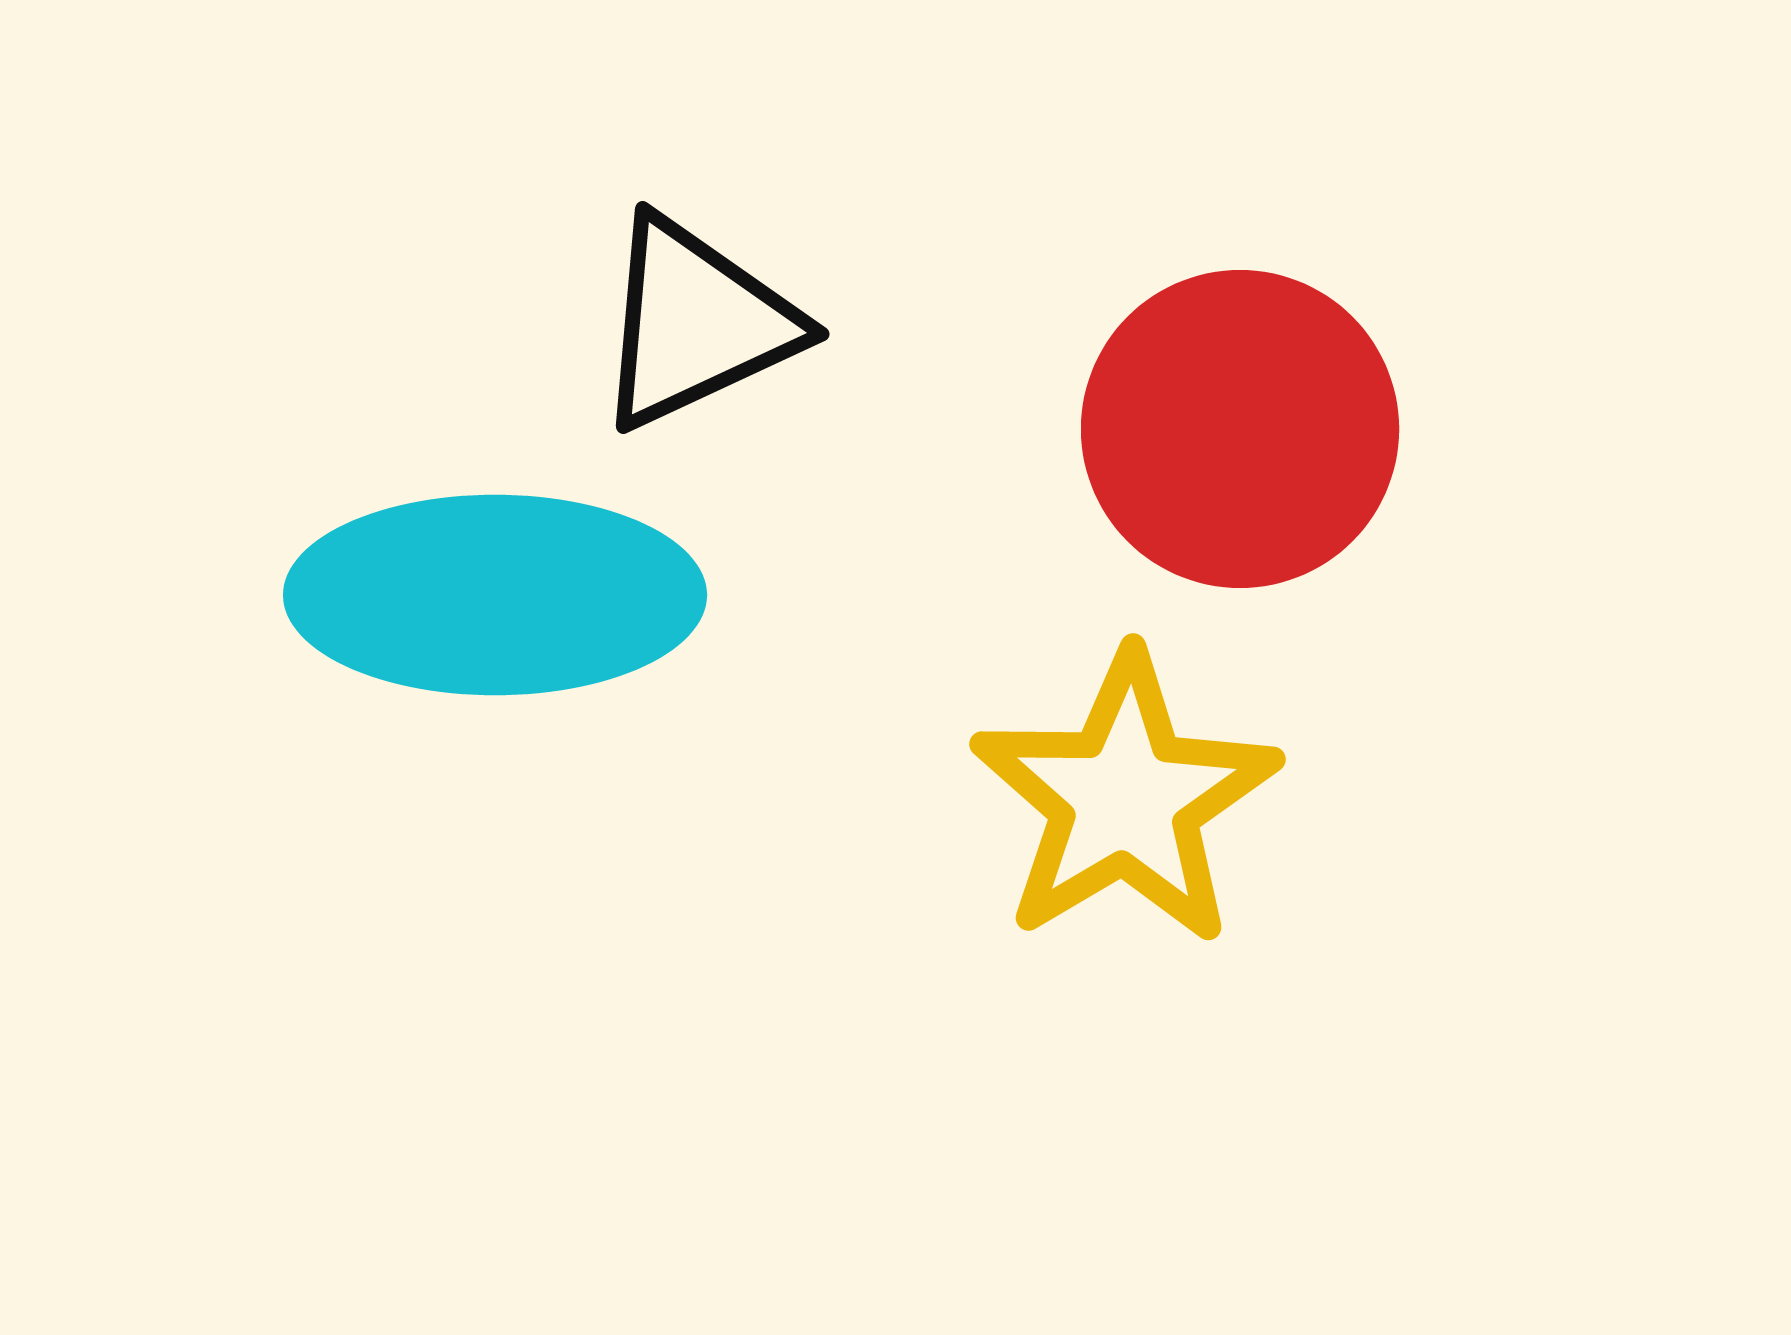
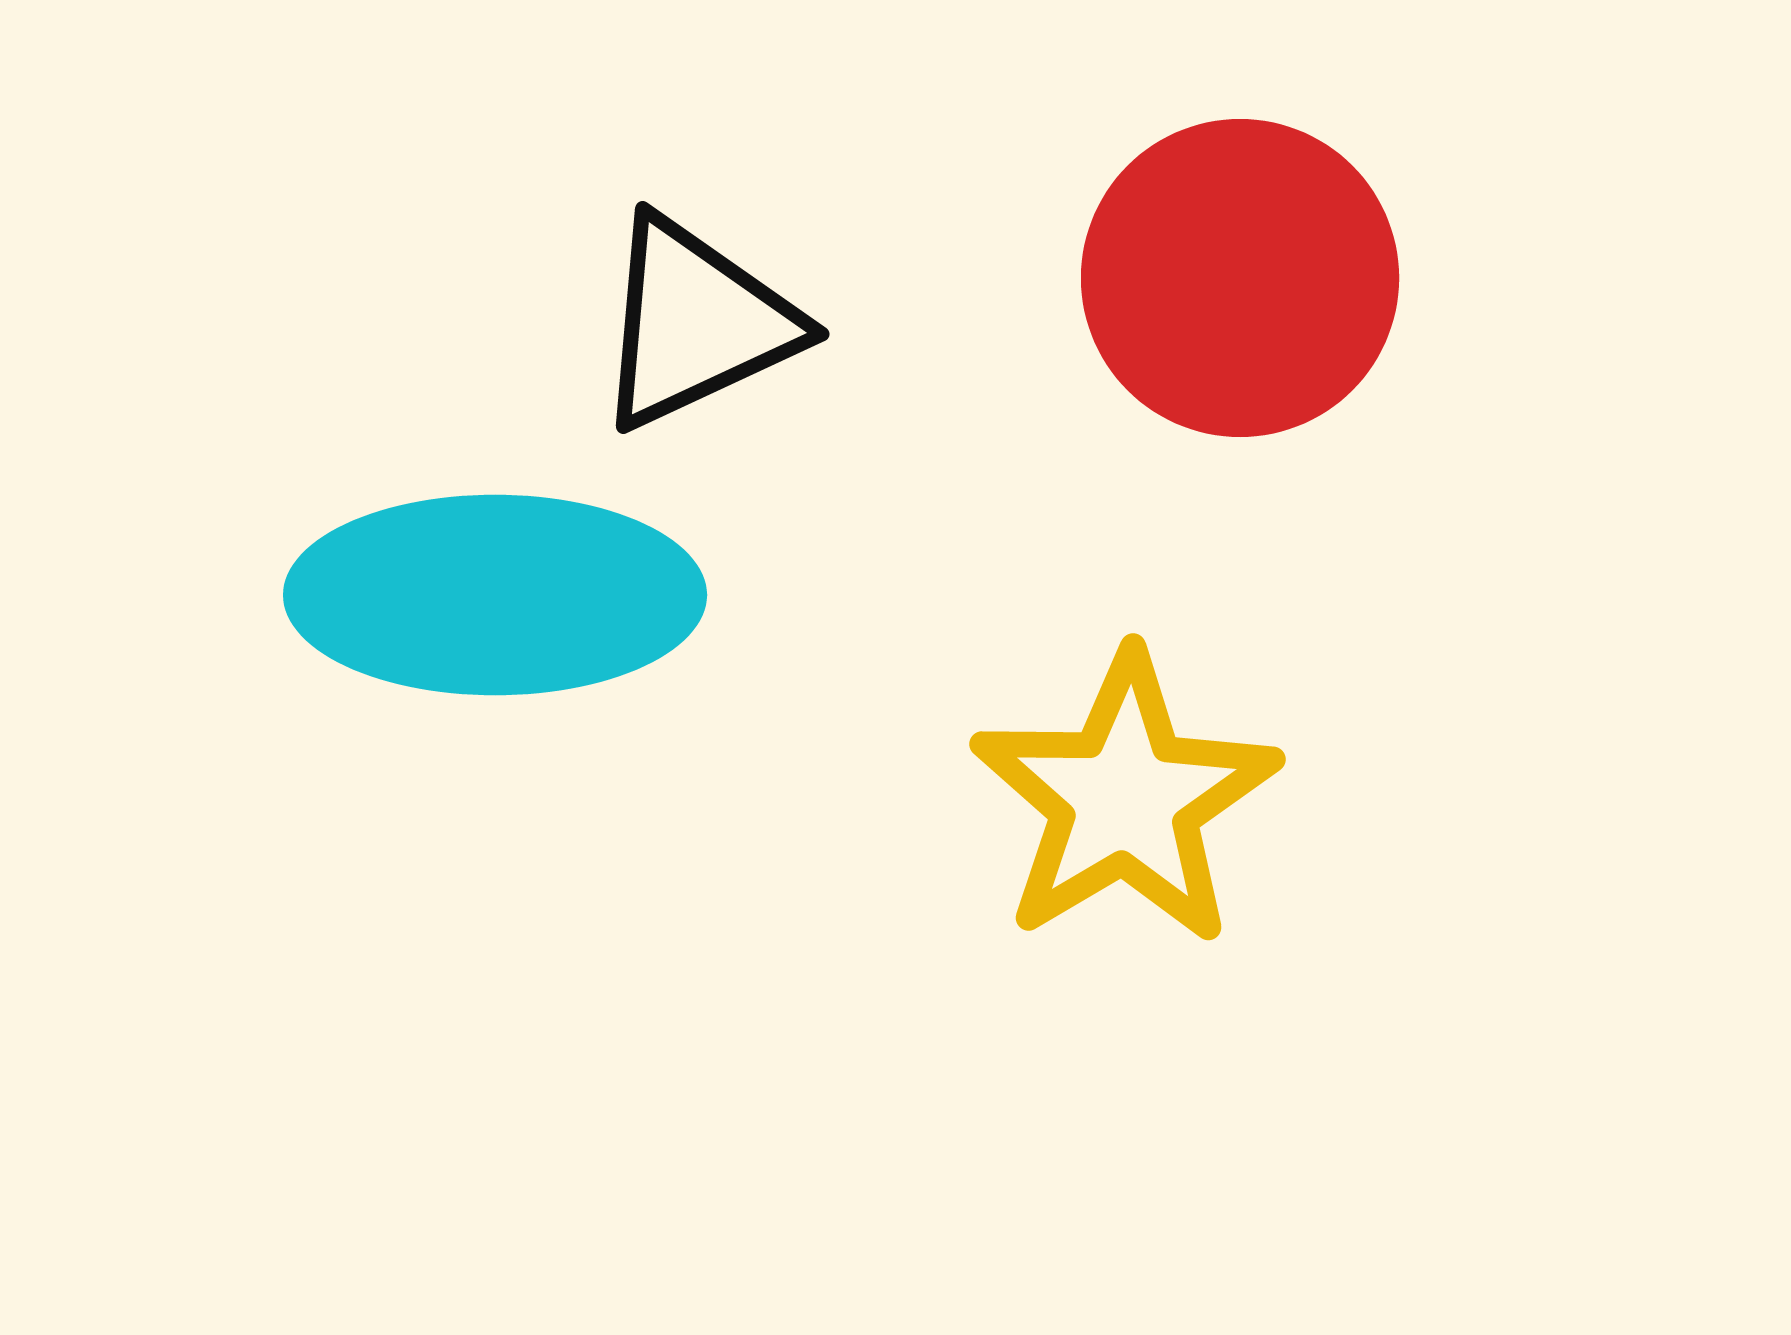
red circle: moved 151 px up
